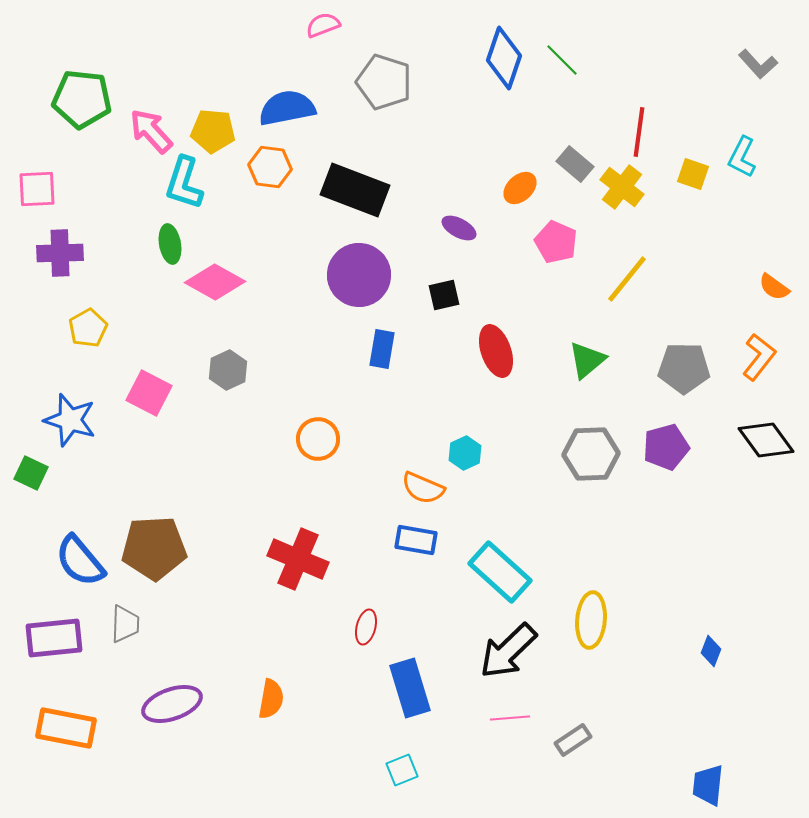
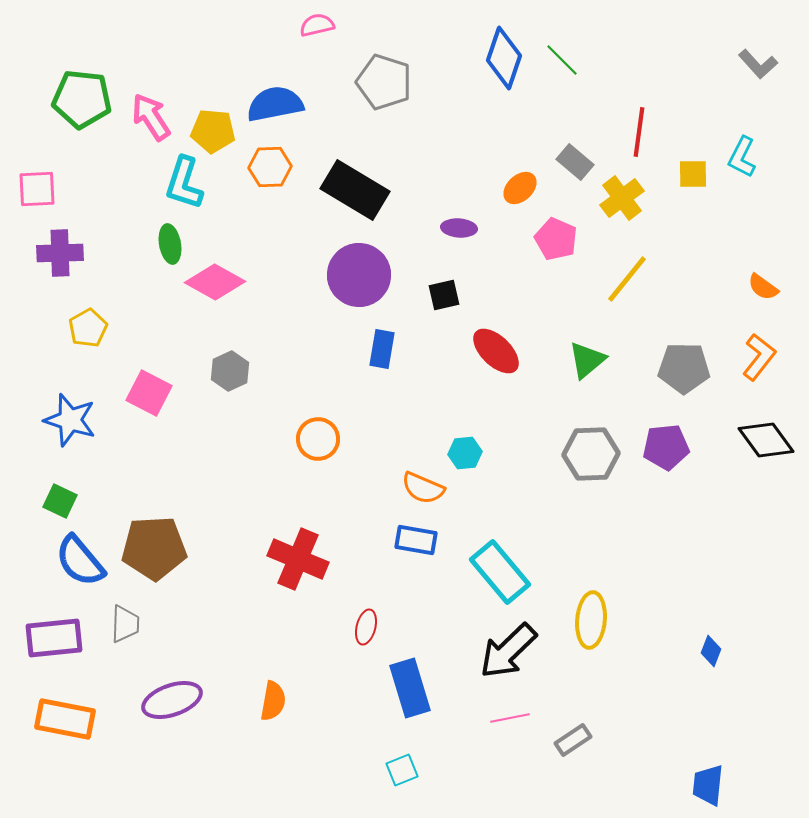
pink semicircle at (323, 25): moved 6 px left; rotated 8 degrees clockwise
blue semicircle at (287, 108): moved 12 px left, 4 px up
pink arrow at (151, 131): moved 14 px up; rotated 9 degrees clockwise
gray rectangle at (575, 164): moved 2 px up
orange hexagon at (270, 167): rotated 9 degrees counterclockwise
yellow square at (693, 174): rotated 20 degrees counterclockwise
yellow cross at (622, 187): moved 11 px down; rotated 15 degrees clockwise
black rectangle at (355, 190): rotated 10 degrees clockwise
purple ellipse at (459, 228): rotated 24 degrees counterclockwise
pink pentagon at (556, 242): moved 3 px up
orange semicircle at (774, 287): moved 11 px left
red ellipse at (496, 351): rotated 27 degrees counterclockwise
gray hexagon at (228, 370): moved 2 px right, 1 px down
purple pentagon at (666, 447): rotated 9 degrees clockwise
cyan hexagon at (465, 453): rotated 20 degrees clockwise
green square at (31, 473): moved 29 px right, 28 px down
cyan rectangle at (500, 572): rotated 8 degrees clockwise
orange semicircle at (271, 699): moved 2 px right, 2 px down
purple ellipse at (172, 704): moved 4 px up
pink line at (510, 718): rotated 6 degrees counterclockwise
orange rectangle at (66, 728): moved 1 px left, 9 px up
